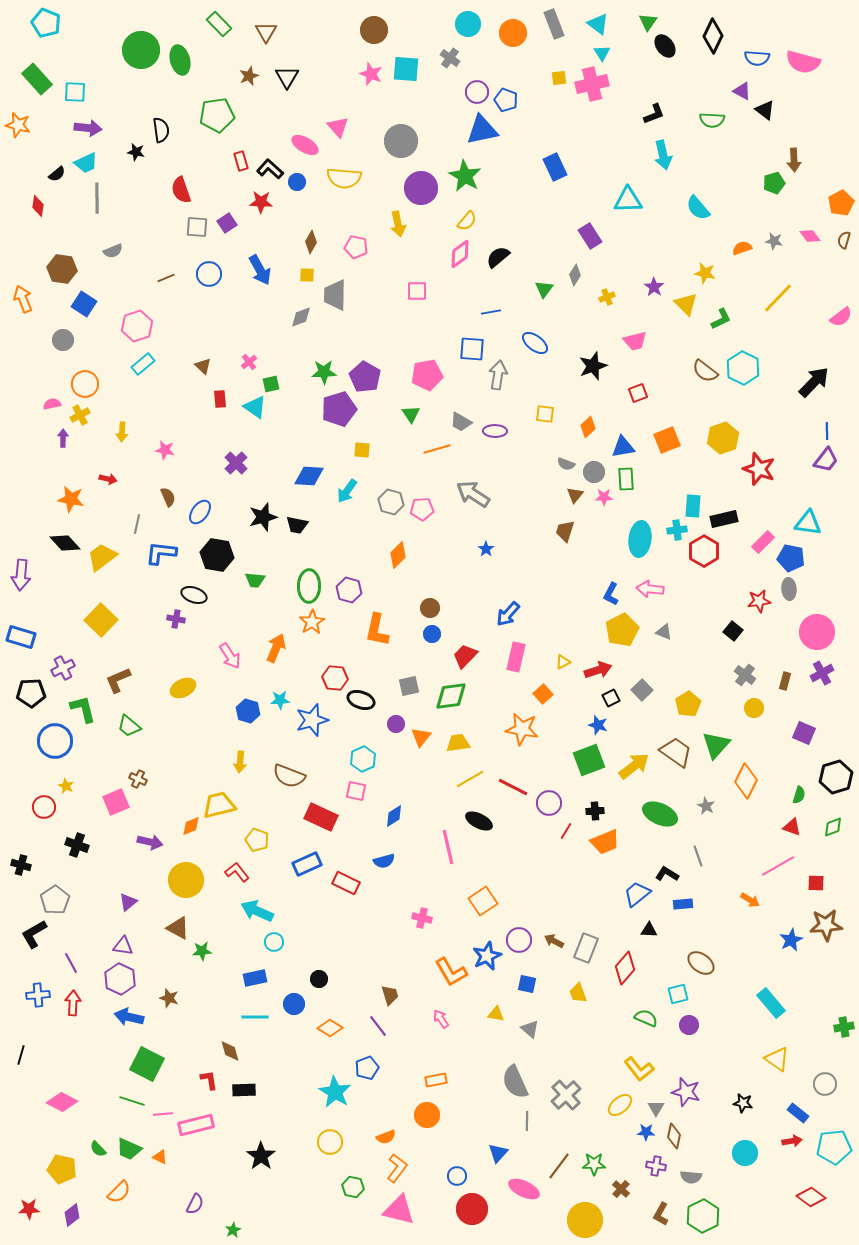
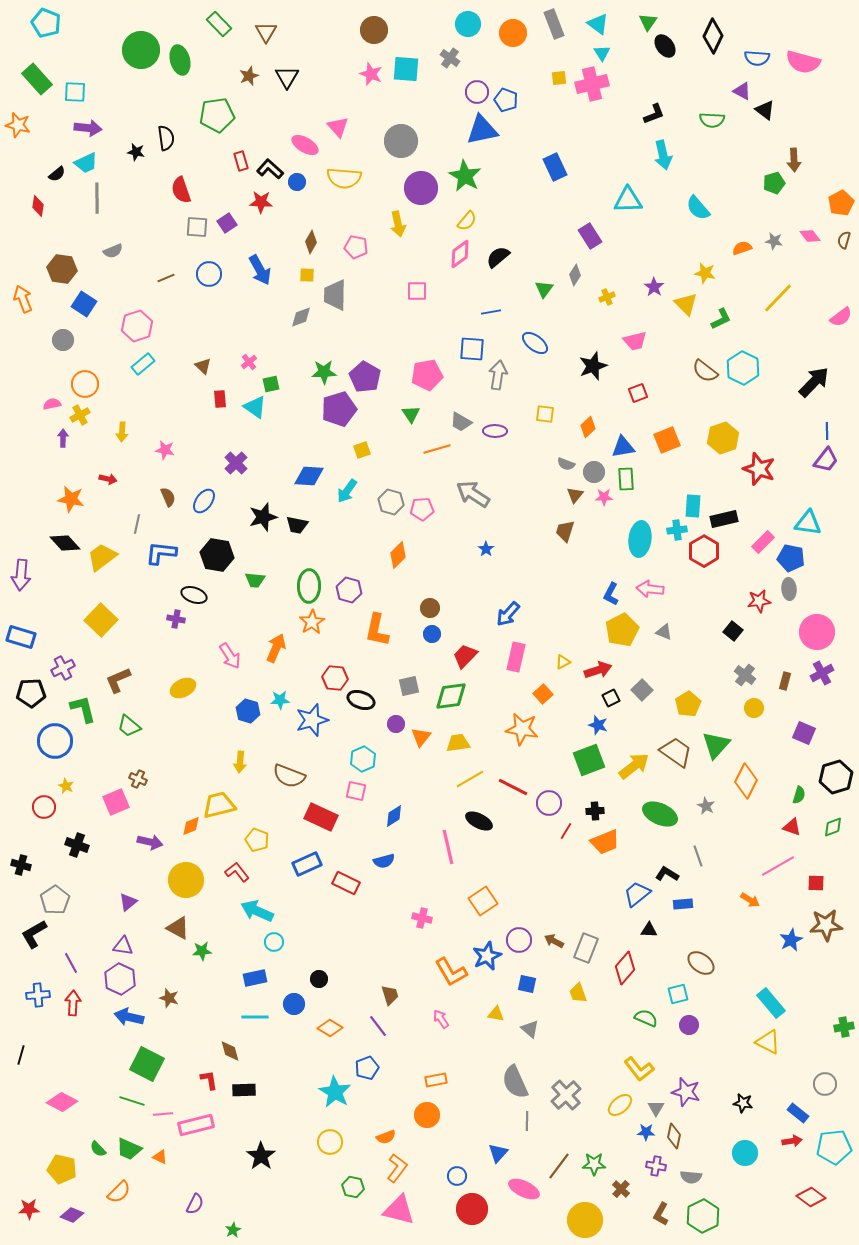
black semicircle at (161, 130): moved 5 px right, 8 px down
yellow square at (362, 450): rotated 24 degrees counterclockwise
blue ellipse at (200, 512): moved 4 px right, 11 px up
yellow triangle at (777, 1059): moved 9 px left, 17 px up; rotated 8 degrees counterclockwise
purple diamond at (72, 1215): rotated 60 degrees clockwise
